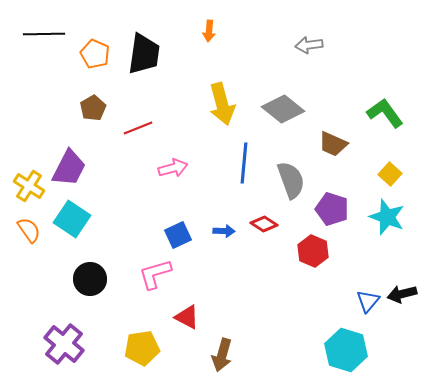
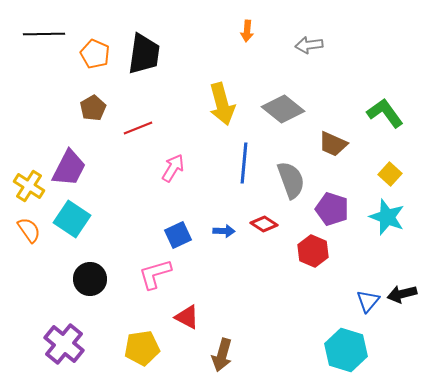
orange arrow: moved 38 px right
pink arrow: rotated 44 degrees counterclockwise
